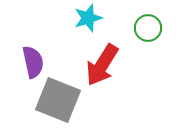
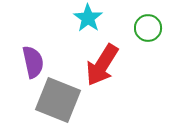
cyan star: rotated 20 degrees counterclockwise
